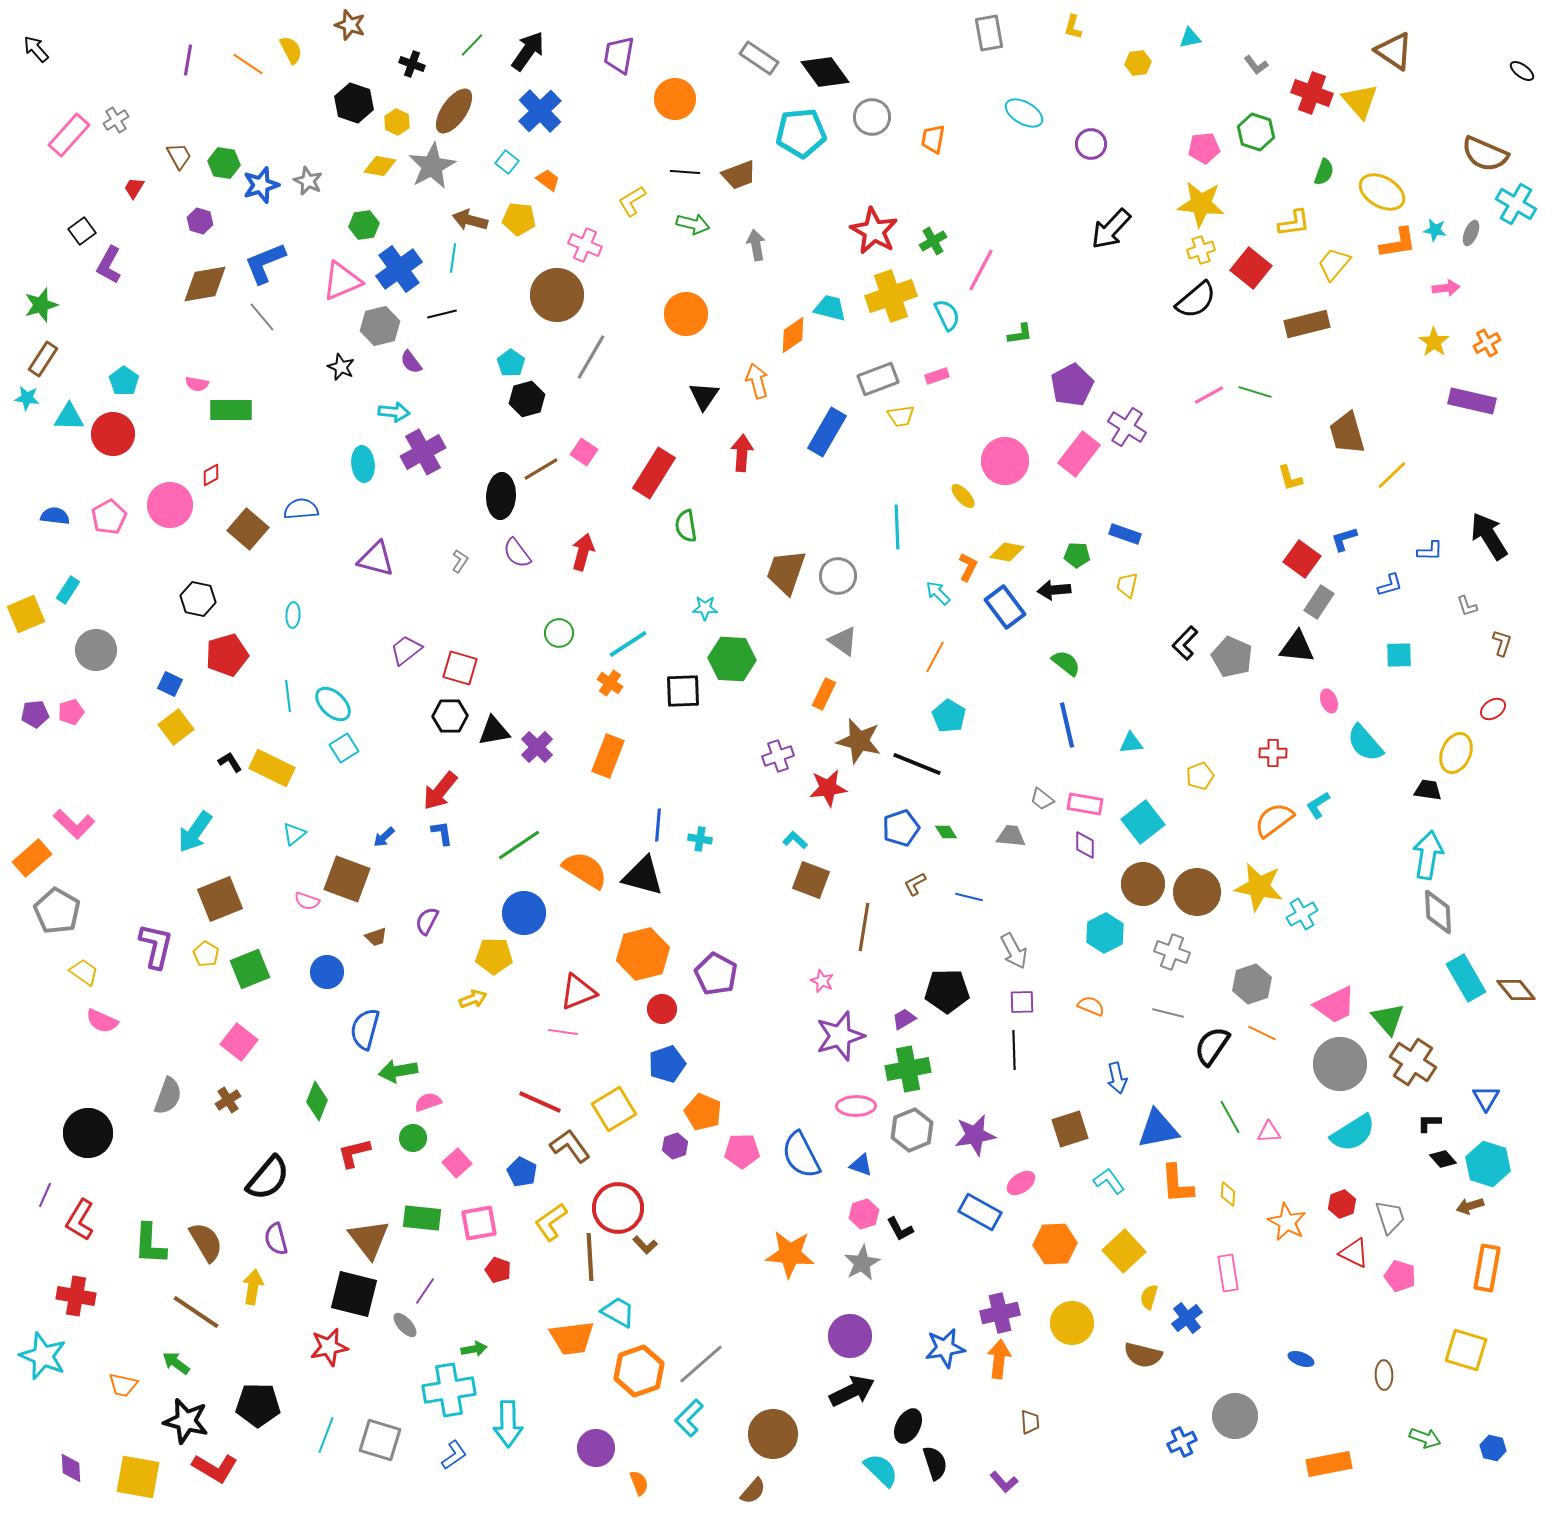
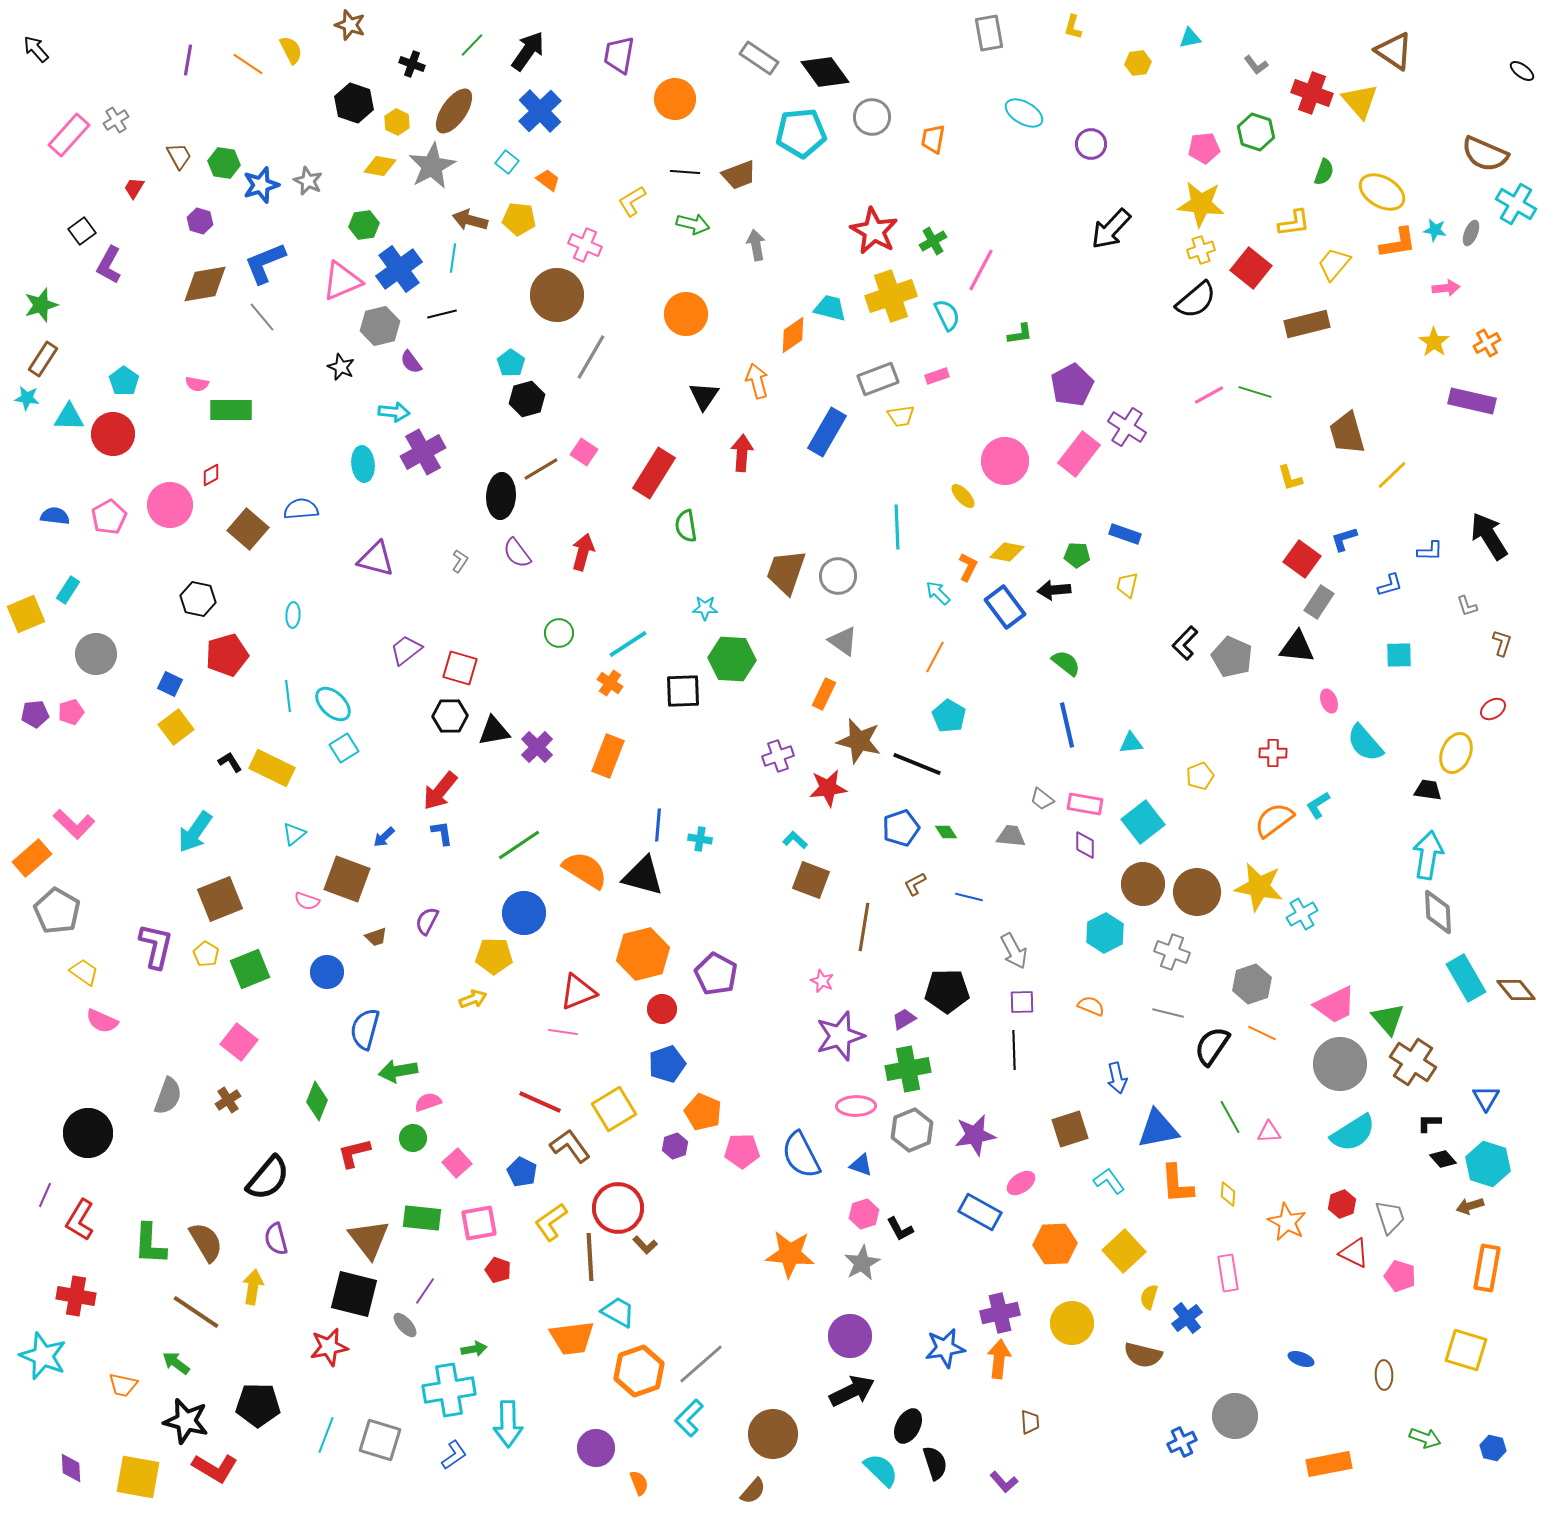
gray circle at (96, 650): moved 4 px down
